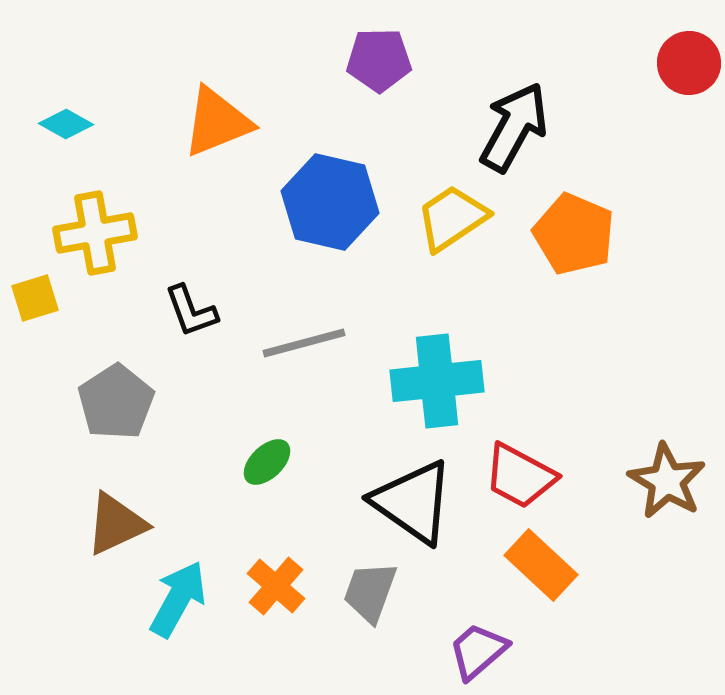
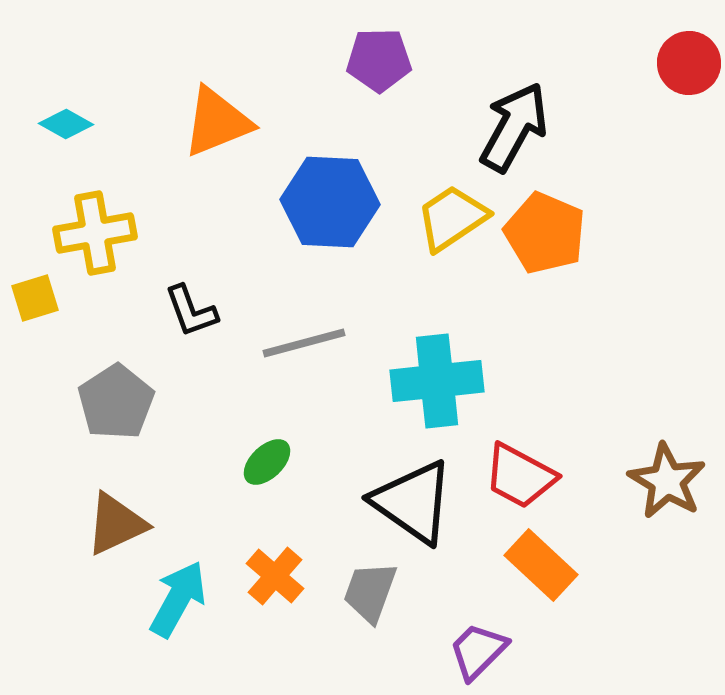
blue hexagon: rotated 10 degrees counterclockwise
orange pentagon: moved 29 px left, 1 px up
orange cross: moved 1 px left, 10 px up
purple trapezoid: rotated 4 degrees counterclockwise
